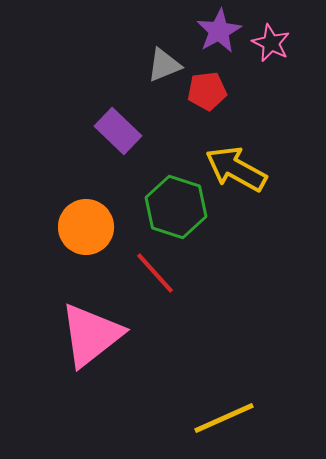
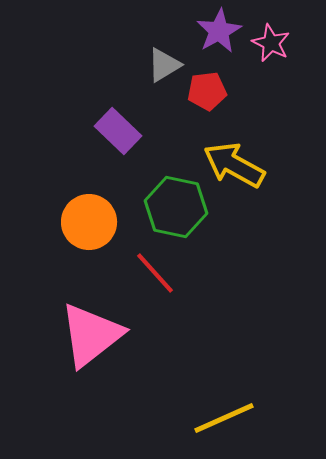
gray triangle: rotated 9 degrees counterclockwise
yellow arrow: moved 2 px left, 4 px up
green hexagon: rotated 6 degrees counterclockwise
orange circle: moved 3 px right, 5 px up
